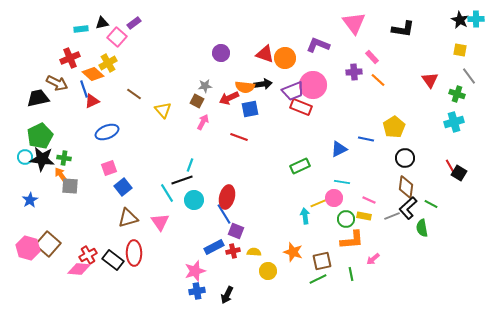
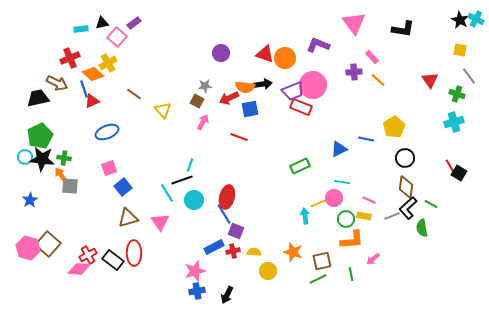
cyan cross at (476, 19): rotated 28 degrees clockwise
